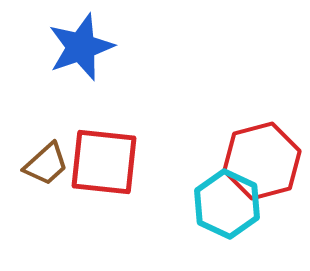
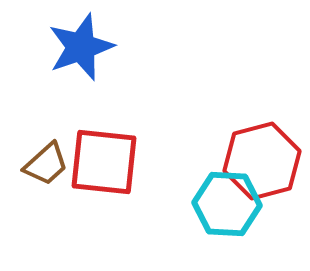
cyan hexagon: rotated 22 degrees counterclockwise
